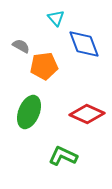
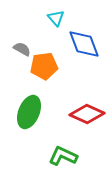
gray semicircle: moved 1 px right, 3 px down
